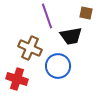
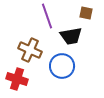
brown cross: moved 2 px down
blue circle: moved 4 px right
